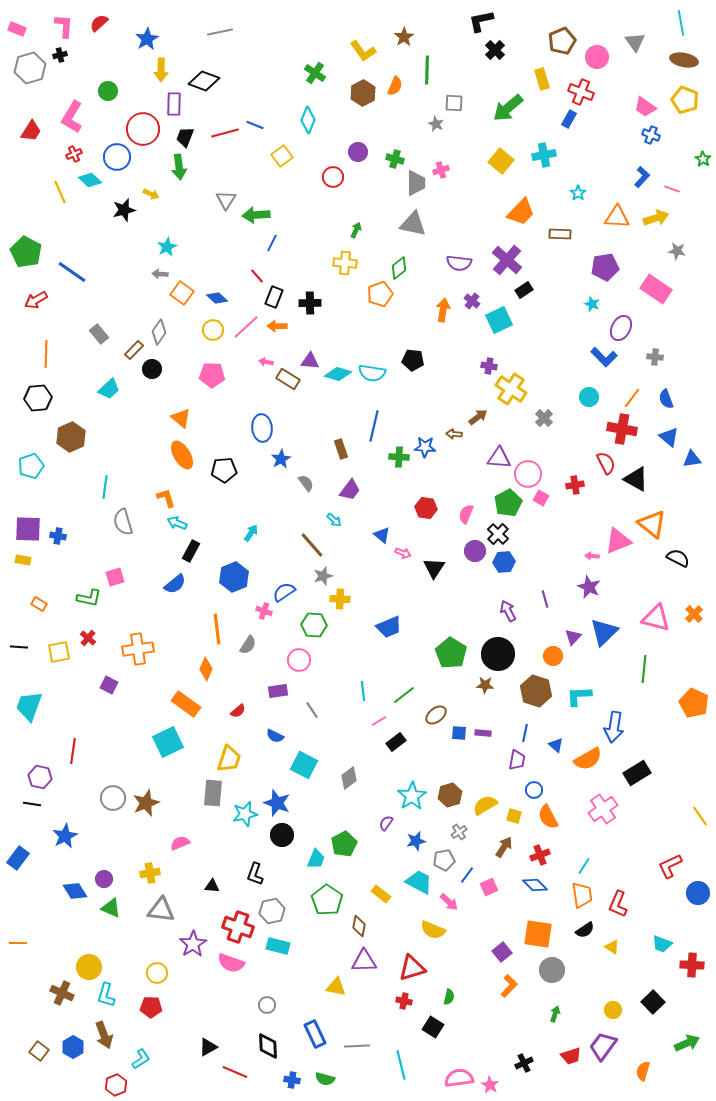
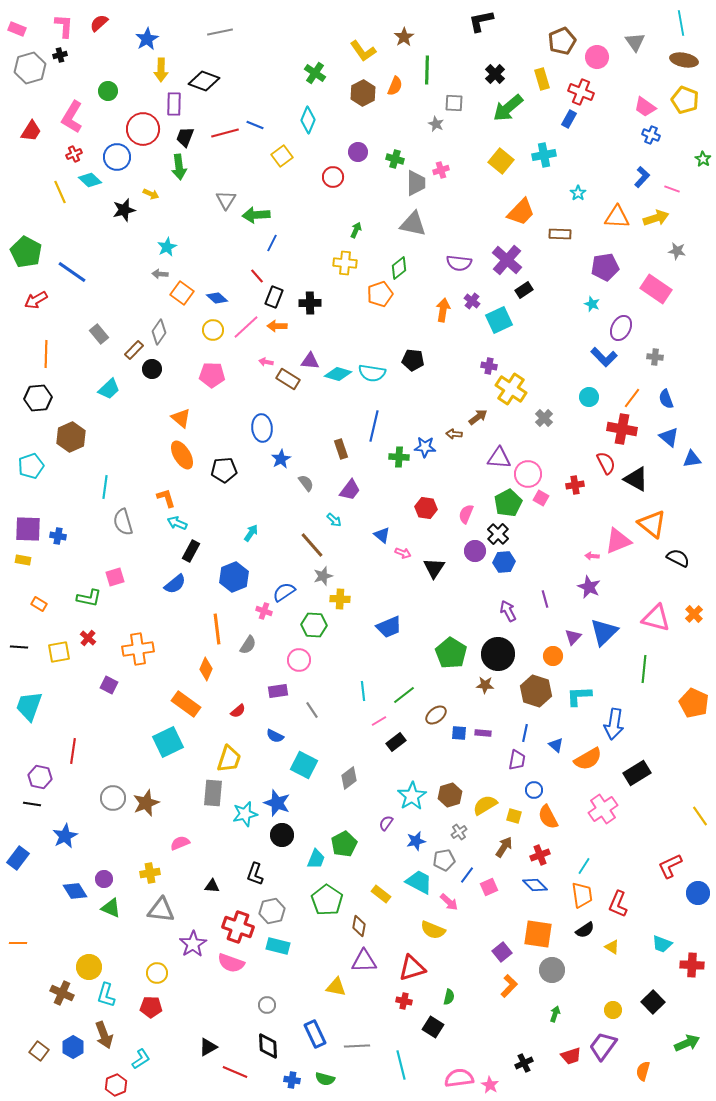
black cross at (495, 50): moved 24 px down
blue arrow at (614, 727): moved 3 px up
